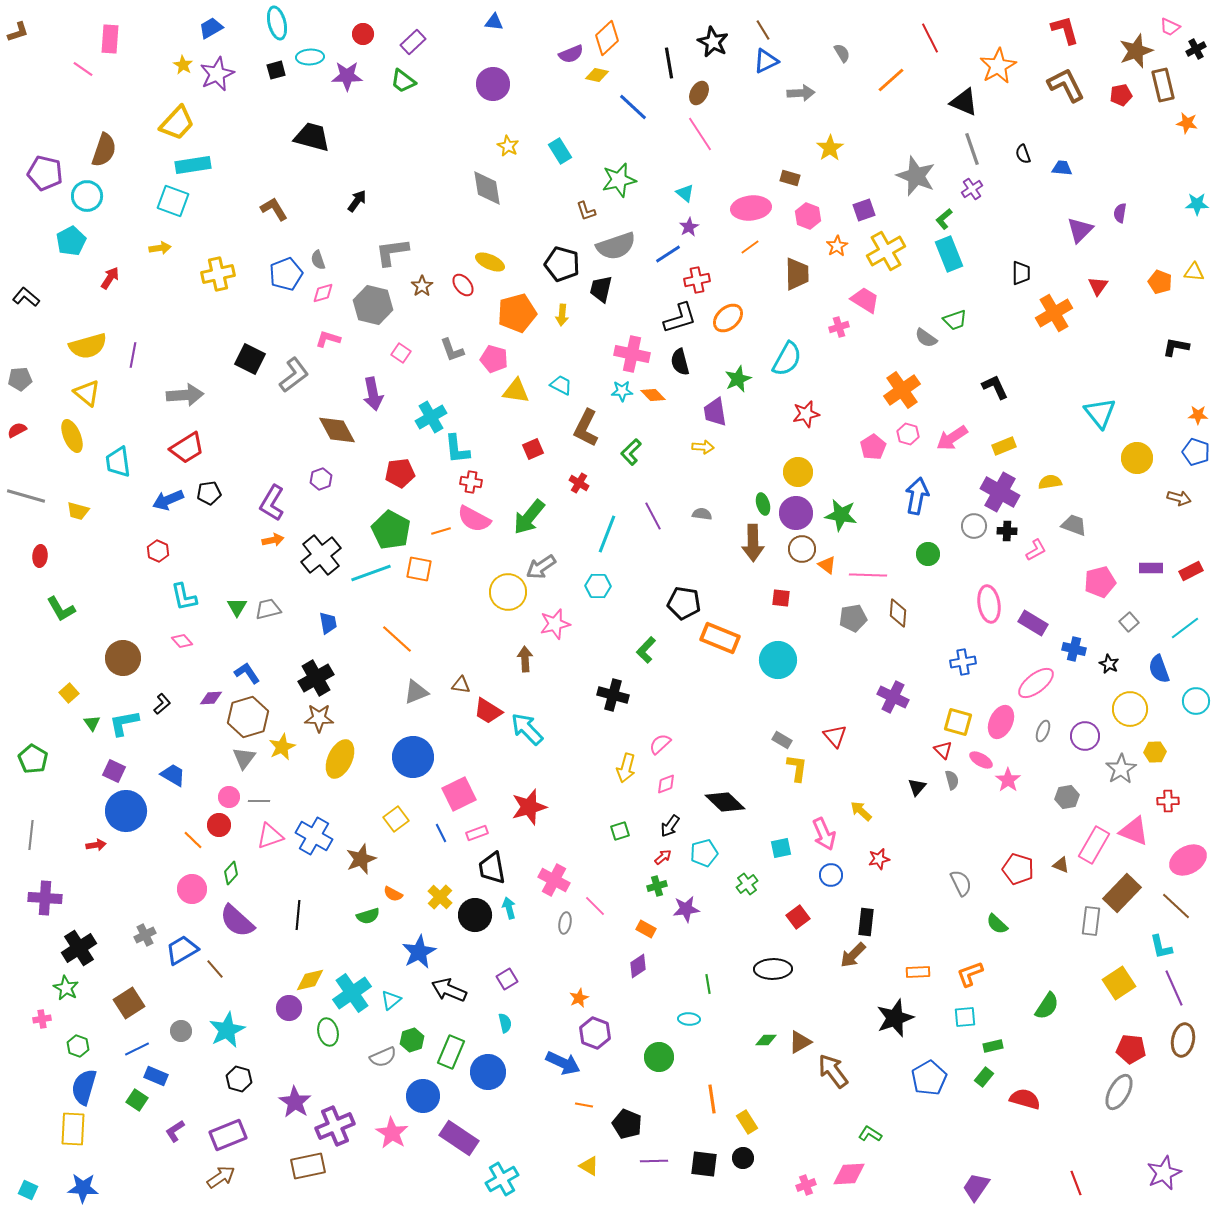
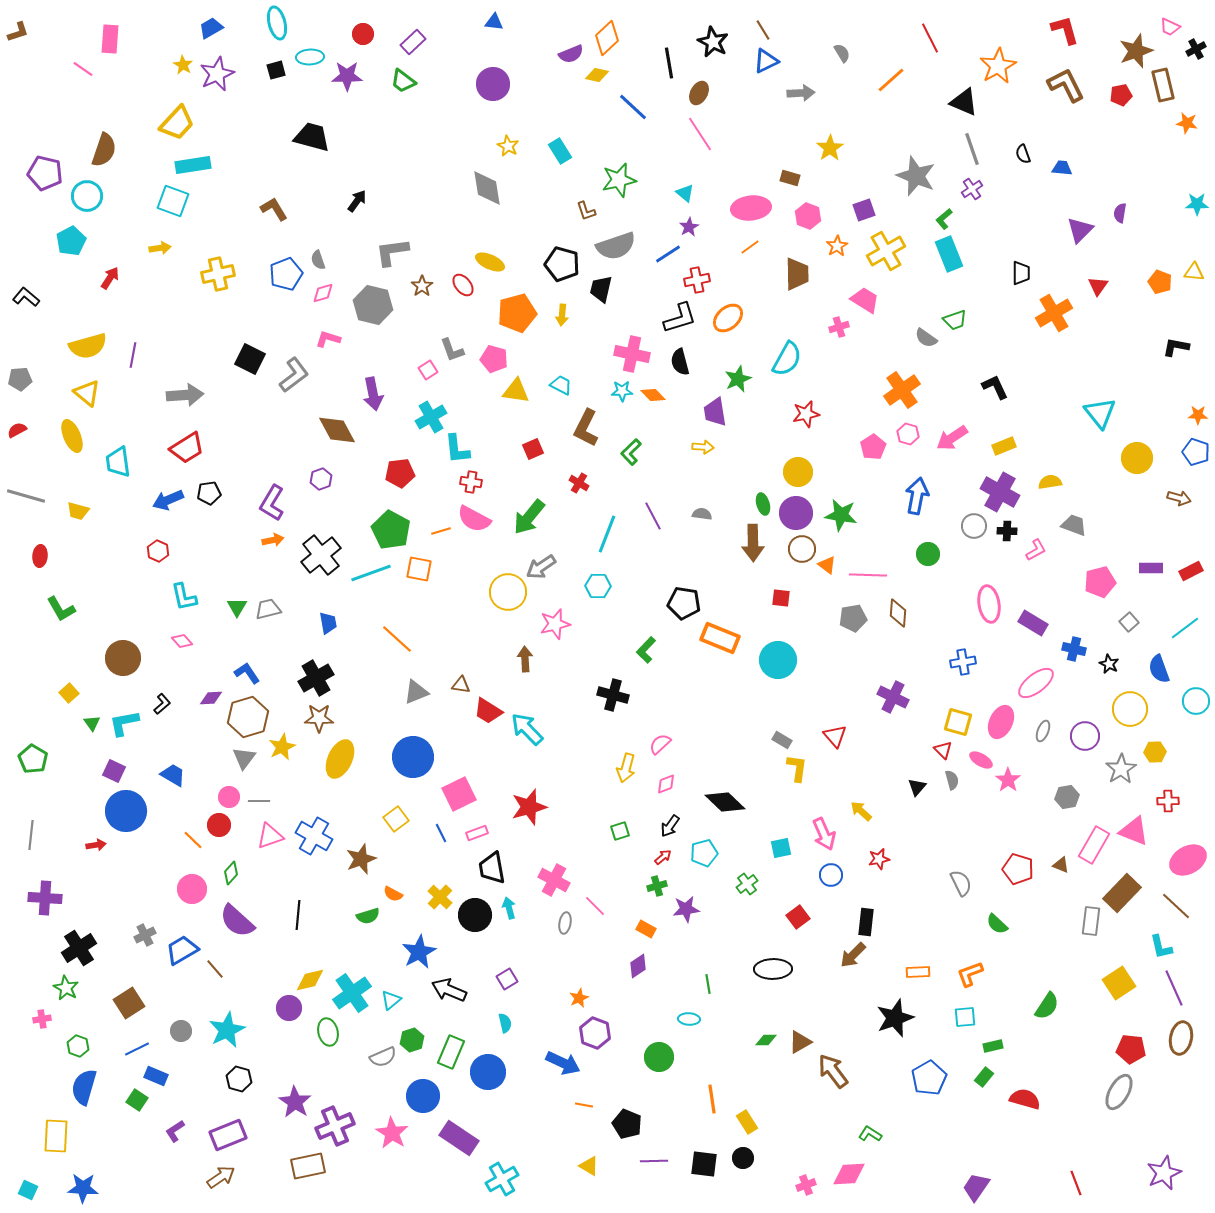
pink square at (401, 353): moved 27 px right, 17 px down; rotated 24 degrees clockwise
brown ellipse at (1183, 1040): moved 2 px left, 2 px up
yellow rectangle at (73, 1129): moved 17 px left, 7 px down
